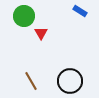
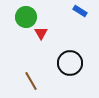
green circle: moved 2 px right, 1 px down
black circle: moved 18 px up
